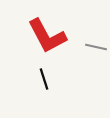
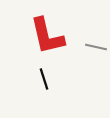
red L-shape: rotated 15 degrees clockwise
